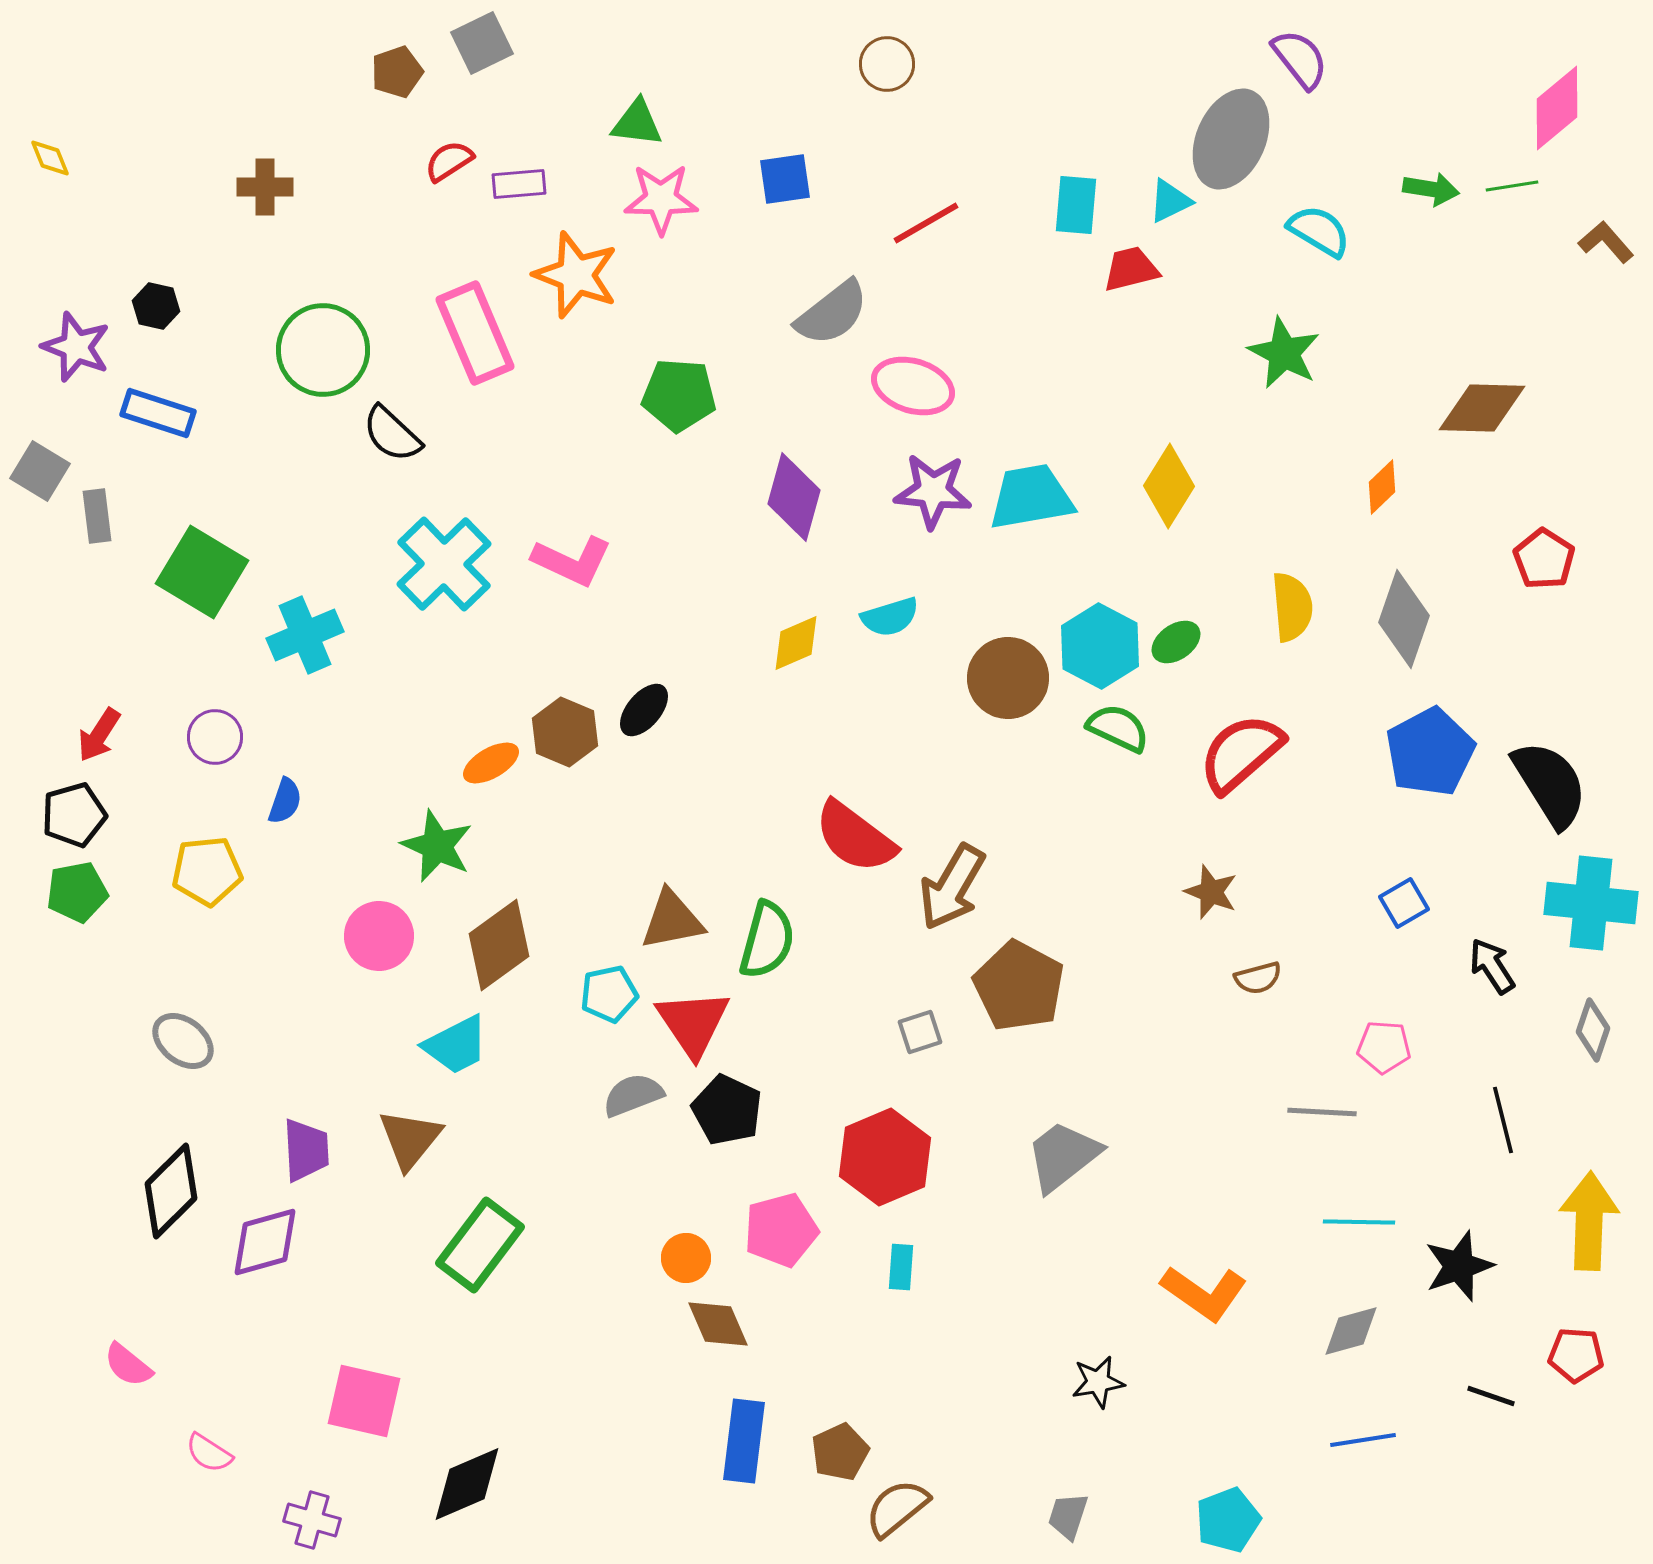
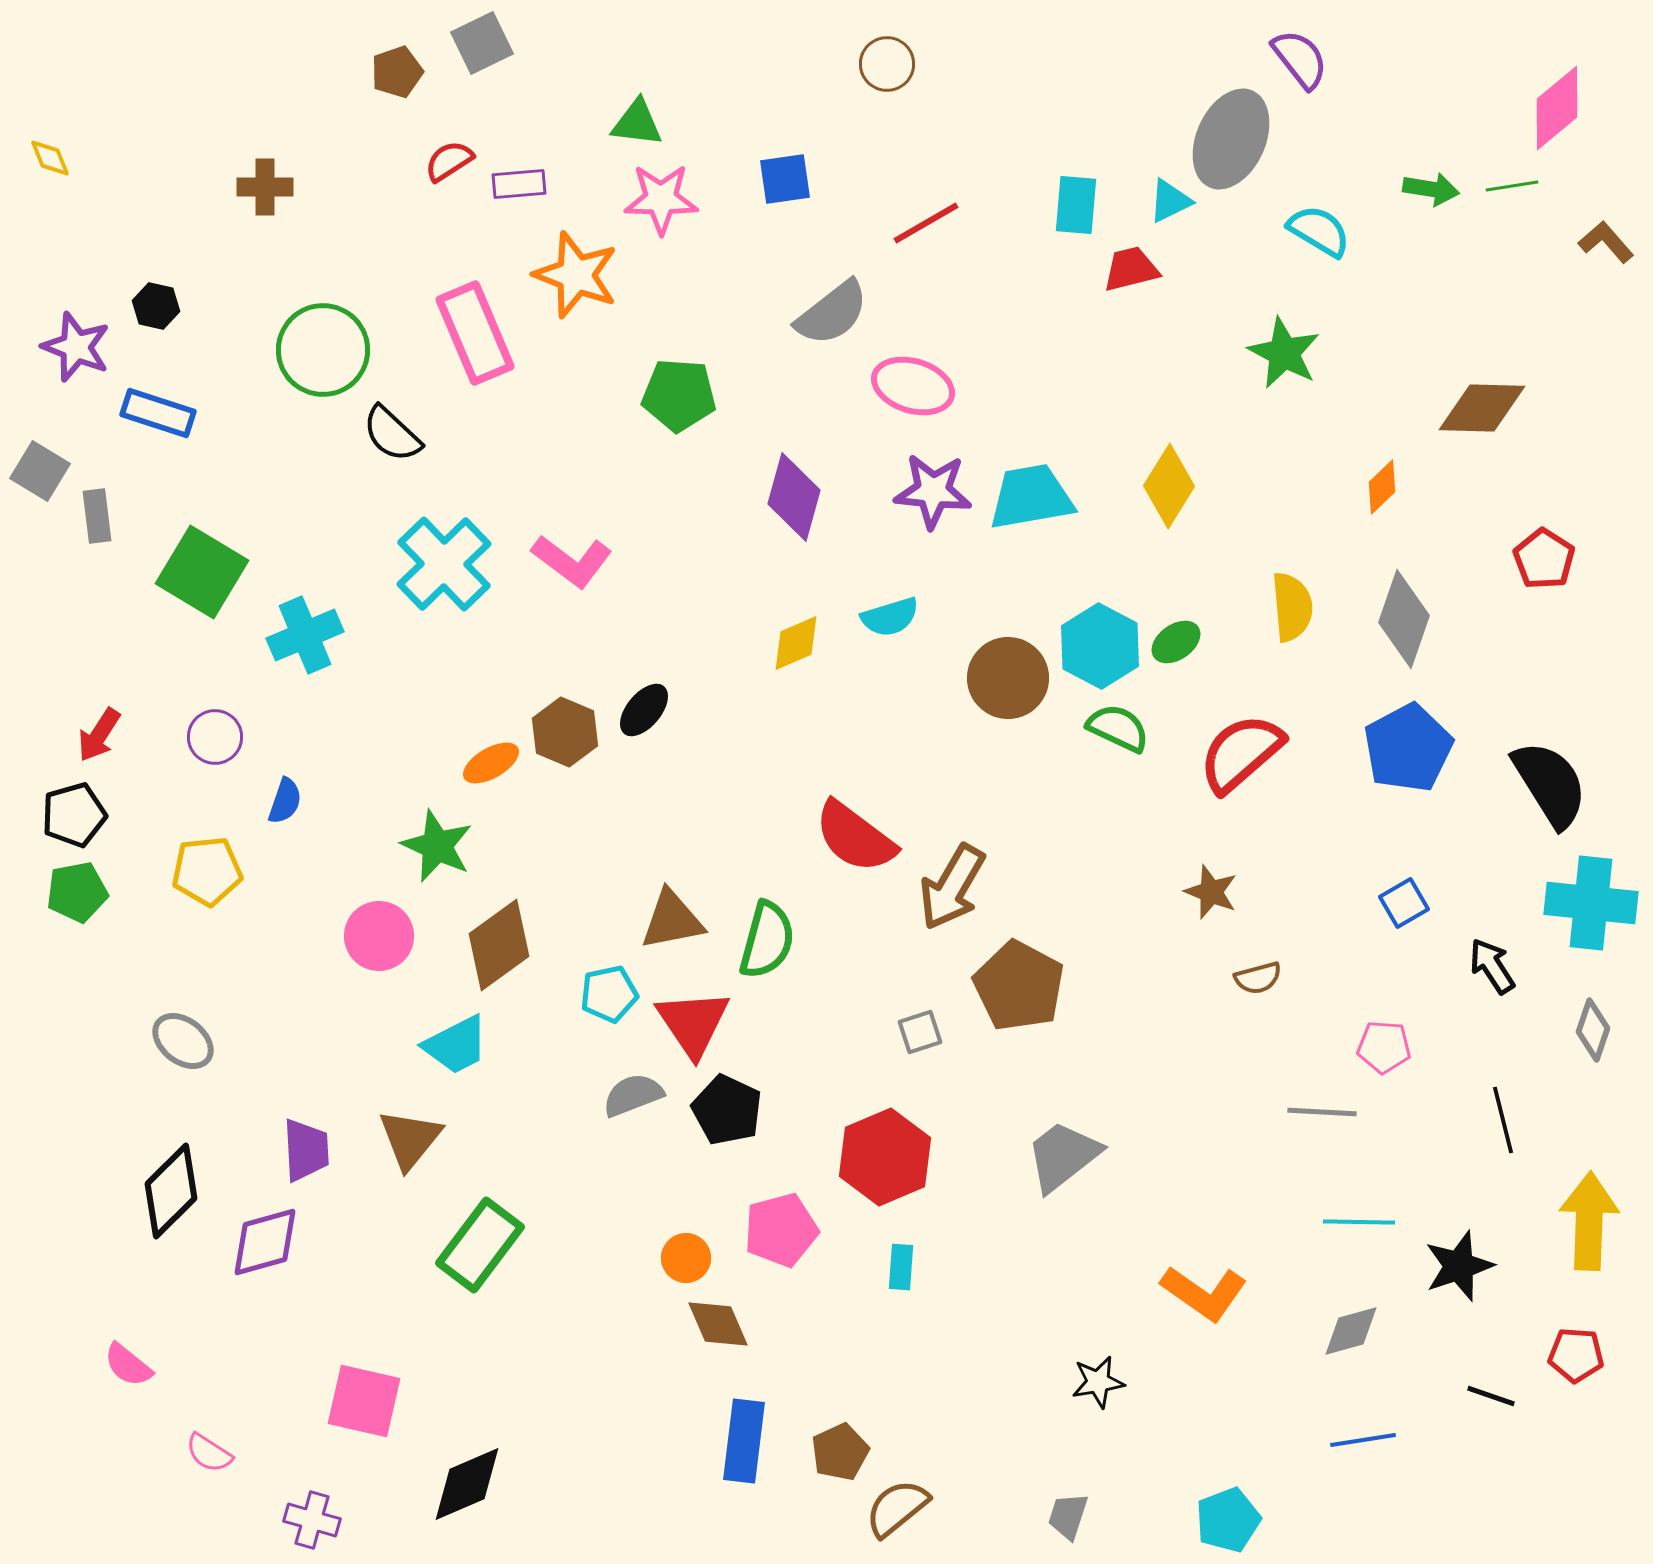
pink L-shape at (572, 561): rotated 12 degrees clockwise
blue pentagon at (1430, 752): moved 22 px left, 4 px up
